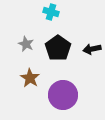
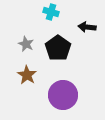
black arrow: moved 5 px left, 22 px up; rotated 18 degrees clockwise
brown star: moved 3 px left, 3 px up
